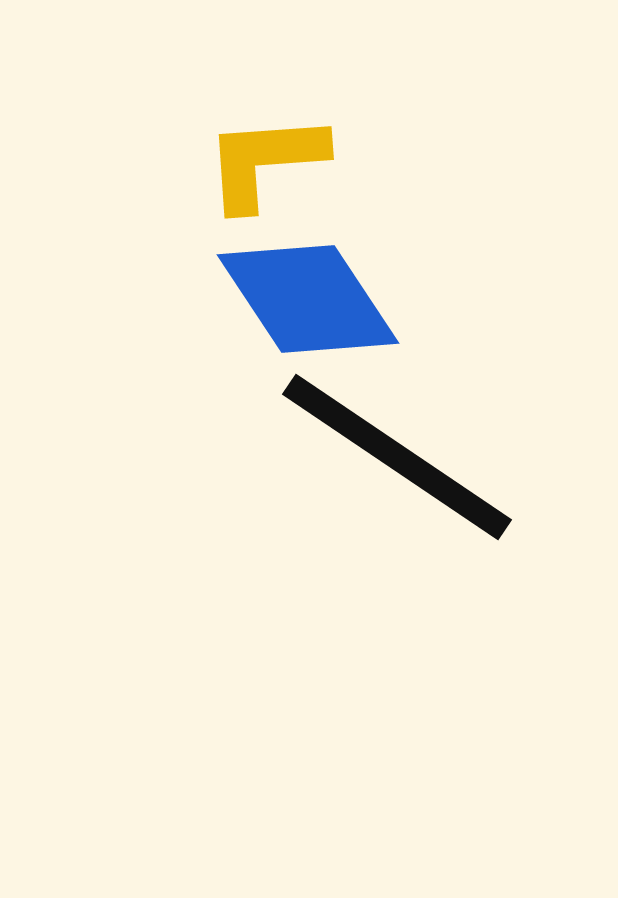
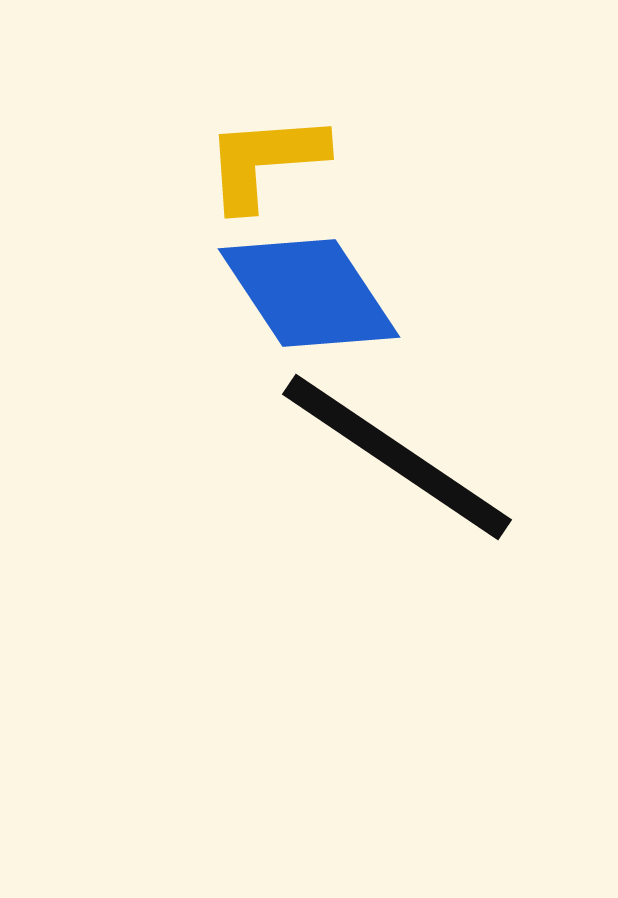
blue diamond: moved 1 px right, 6 px up
